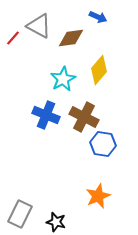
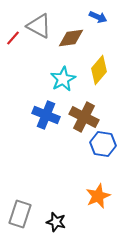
gray rectangle: rotated 8 degrees counterclockwise
